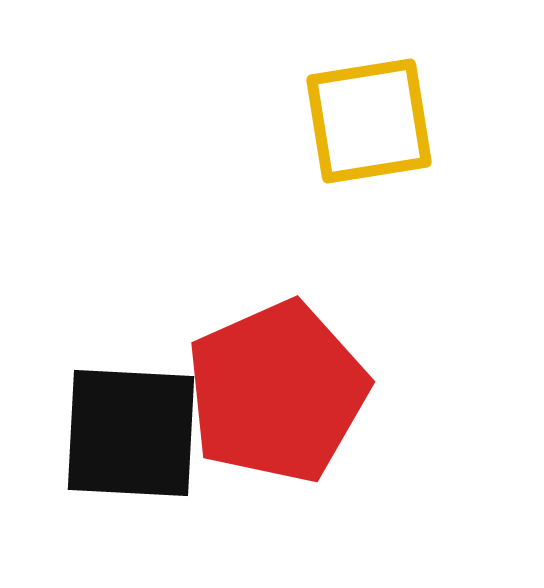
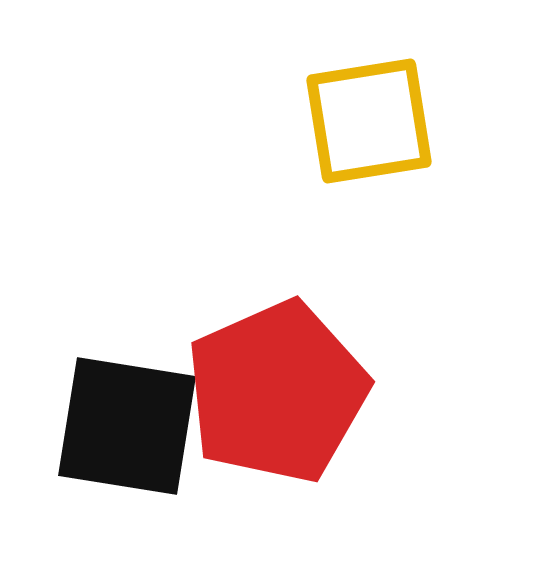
black square: moved 4 px left, 7 px up; rotated 6 degrees clockwise
